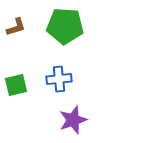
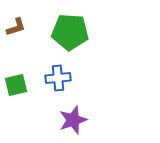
green pentagon: moved 5 px right, 6 px down
blue cross: moved 1 px left, 1 px up
